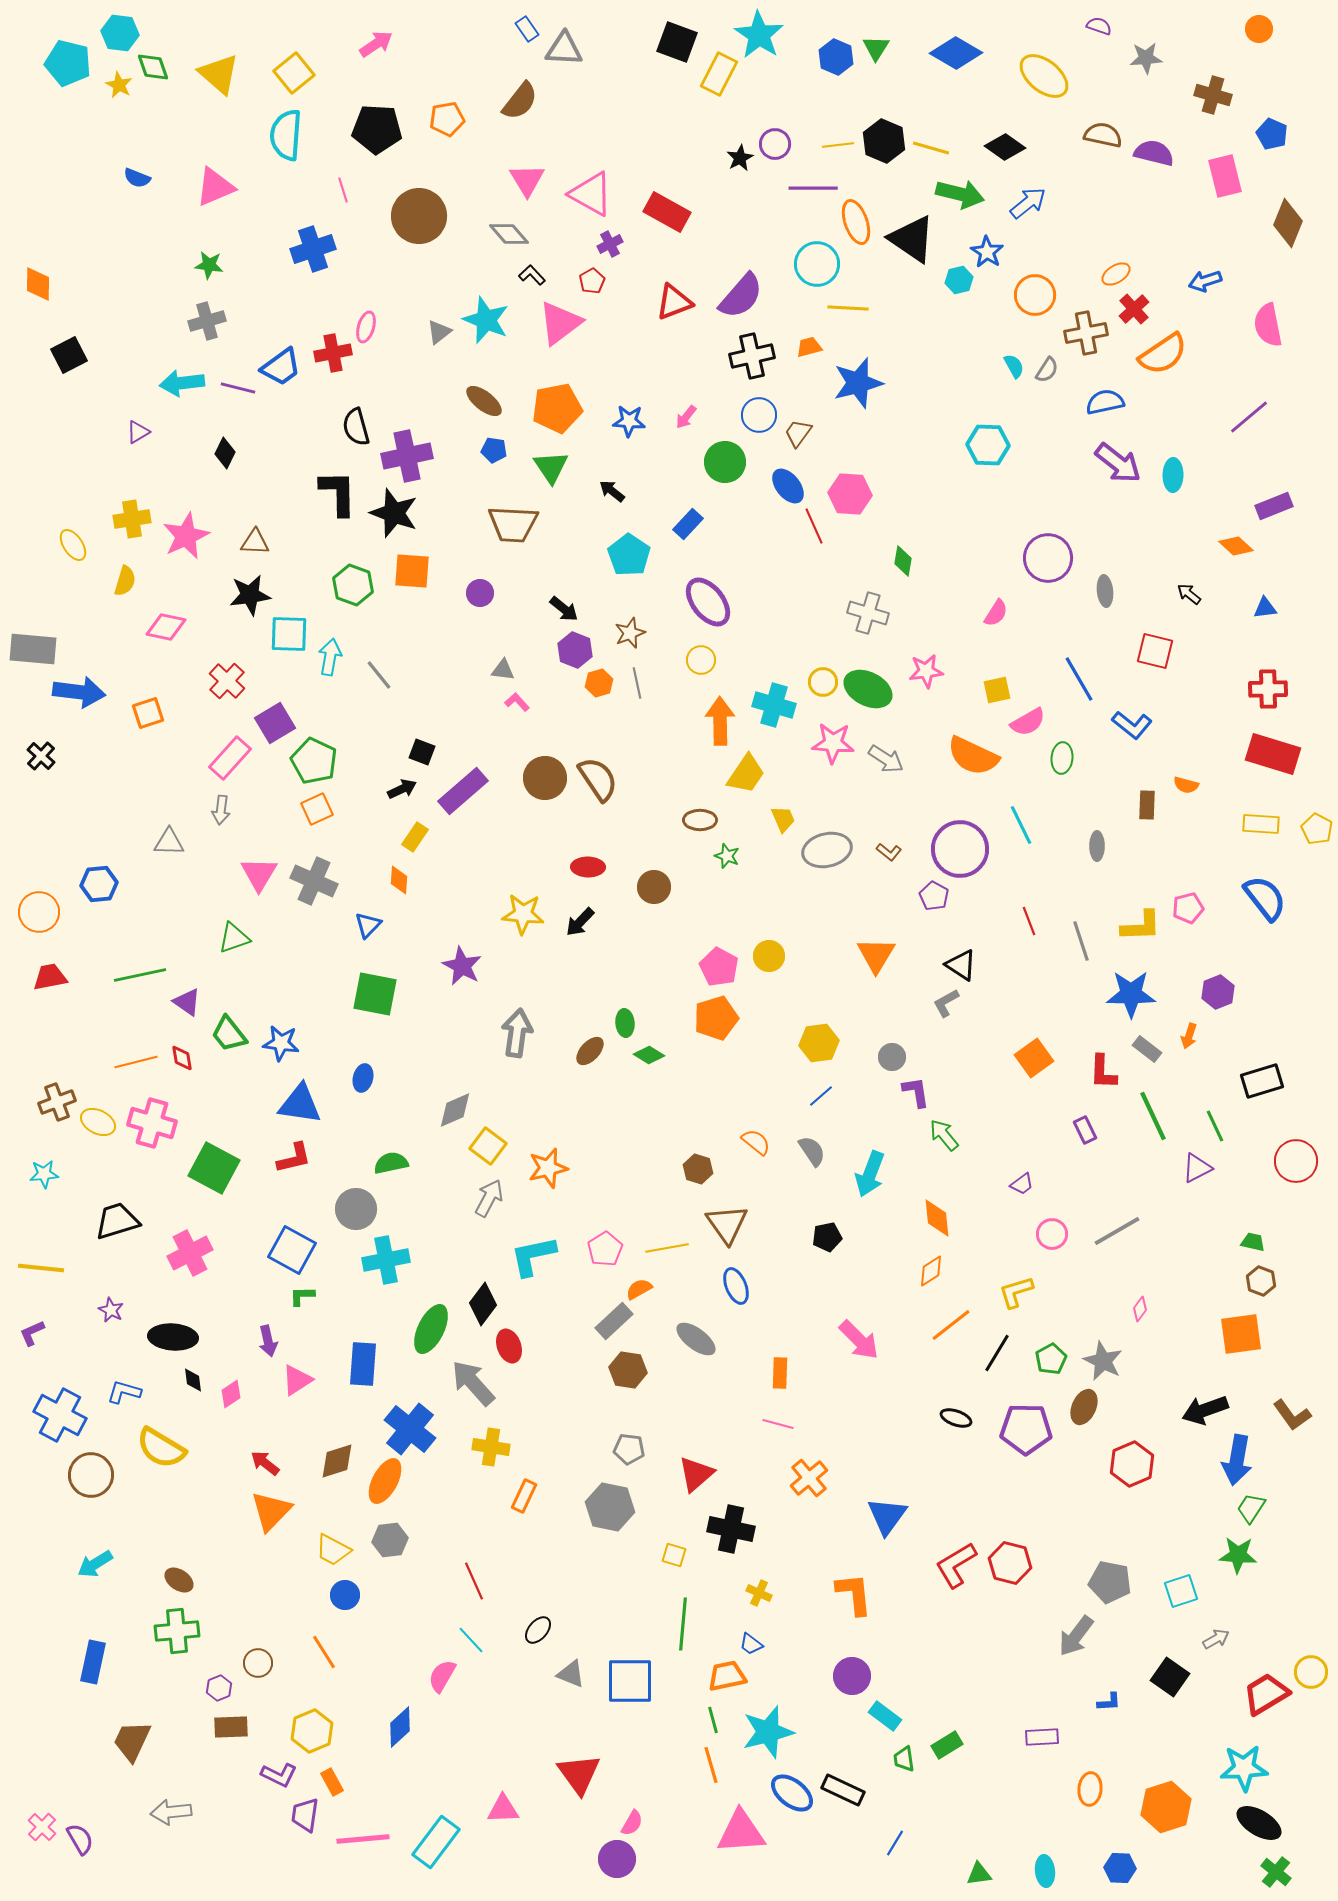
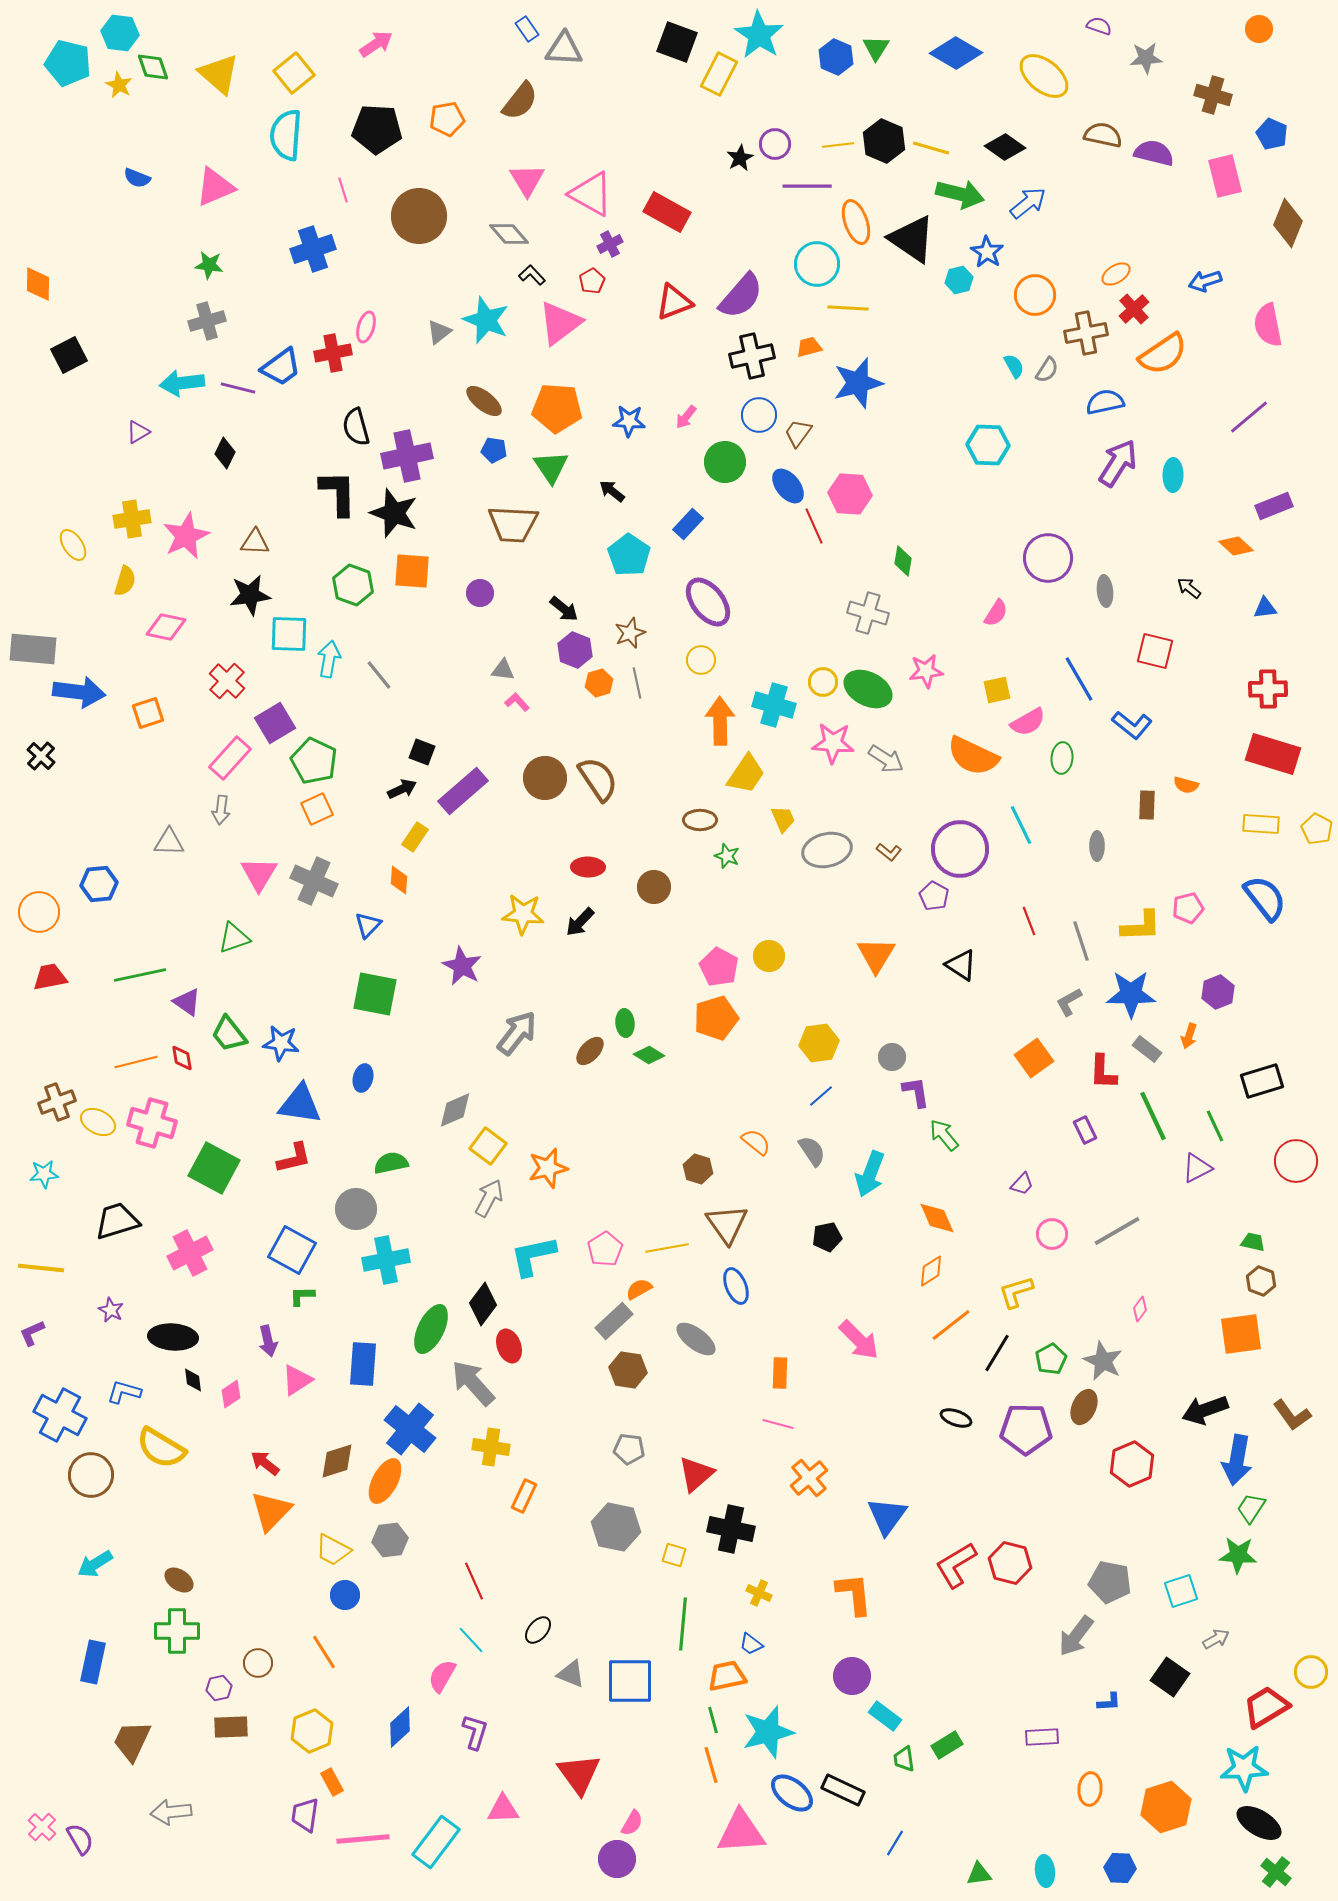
purple line at (813, 188): moved 6 px left, 2 px up
orange pentagon at (557, 408): rotated 15 degrees clockwise
purple arrow at (1118, 463): rotated 96 degrees counterclockwise
black arrow at (1189, 594): moved 6 px up
cyan arrow at (330, 657): moved 1 px left, 2 px down
gray L-shape at (946, 1003): moved 123 px right, 1 px up
gray arrow at (517, 1033): rotated 30 degrees clockwise
purple trapezoid at (1022, 1184): rotated 10 degrees counterclockwise
orange diamond at (937, 1218): rotated 18 degrees counterclockwise
gray hexagon at (610, 1507): moved 6 px right, 20 px down
green cross at (177, 1631): rotated 6 degrees clockwise
purple hexagon at (219, 1688): rotated 10 degrees clockwise
red trapezoid at (1266, 1694): moved 13 px down
purple L-shape at (279, 1775): moved 196 px right, 43 px up; rotated 99 degrees counterclockwise
